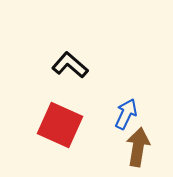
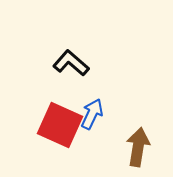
black L-shape: moved 1 px right, 2 px up
blue arrow: moved 34 px left
